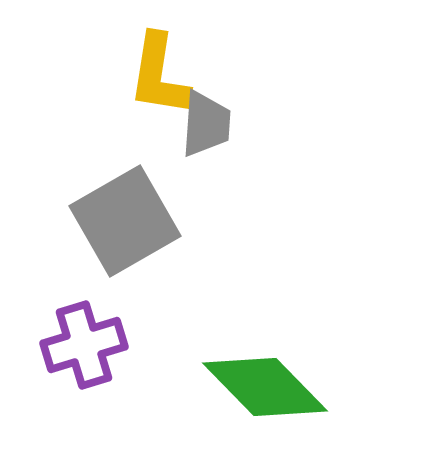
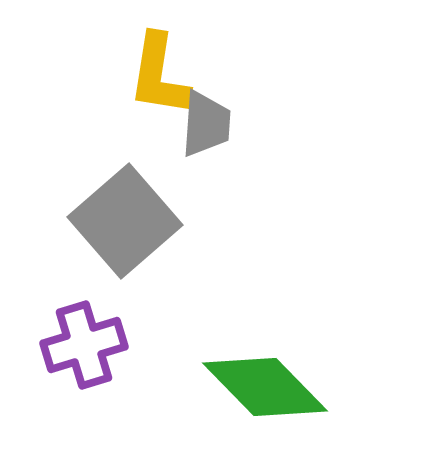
gray square: rotated 11 degrees counterclockwise
